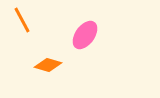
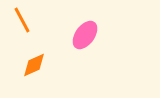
orange diamond: moved 14 px left; rotated 40 degrees counterclockwise
